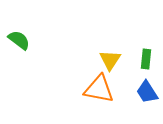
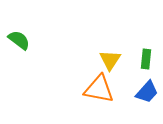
blue trapezoid: rotated 105 degrees counterclockwise
